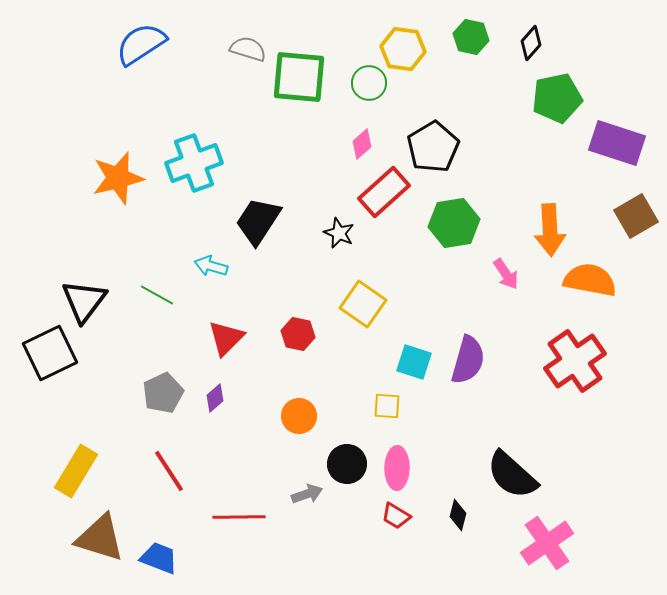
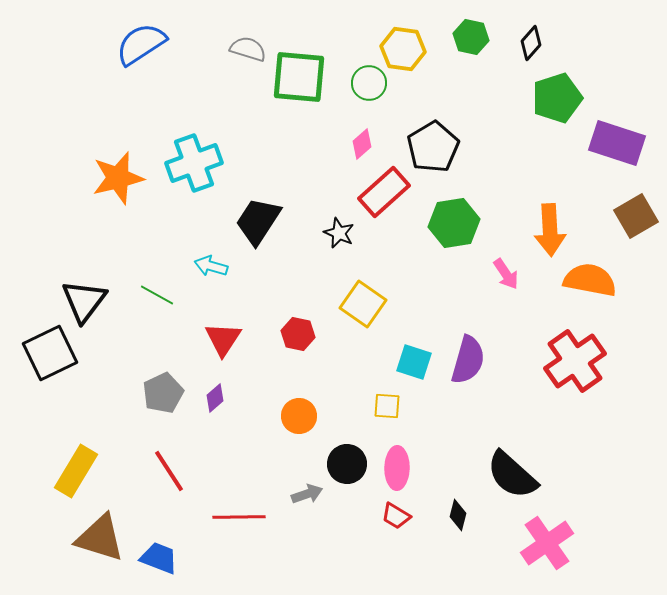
green pentagon at (557, 98): rotated 6 degrees counterclockwise
red triangle at (226, 338): moved 3 px left, 1 px down; rotated 12 degrees counterclockwise
